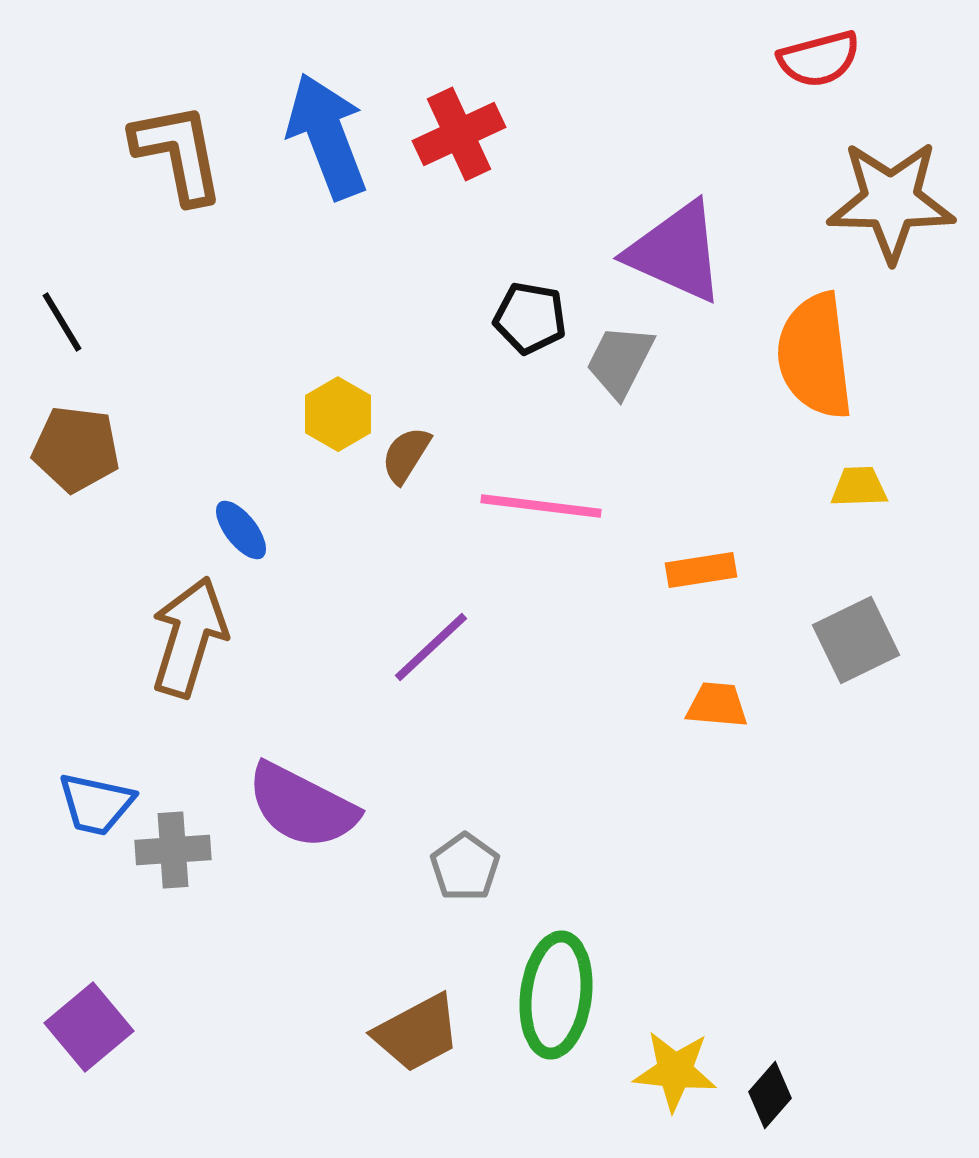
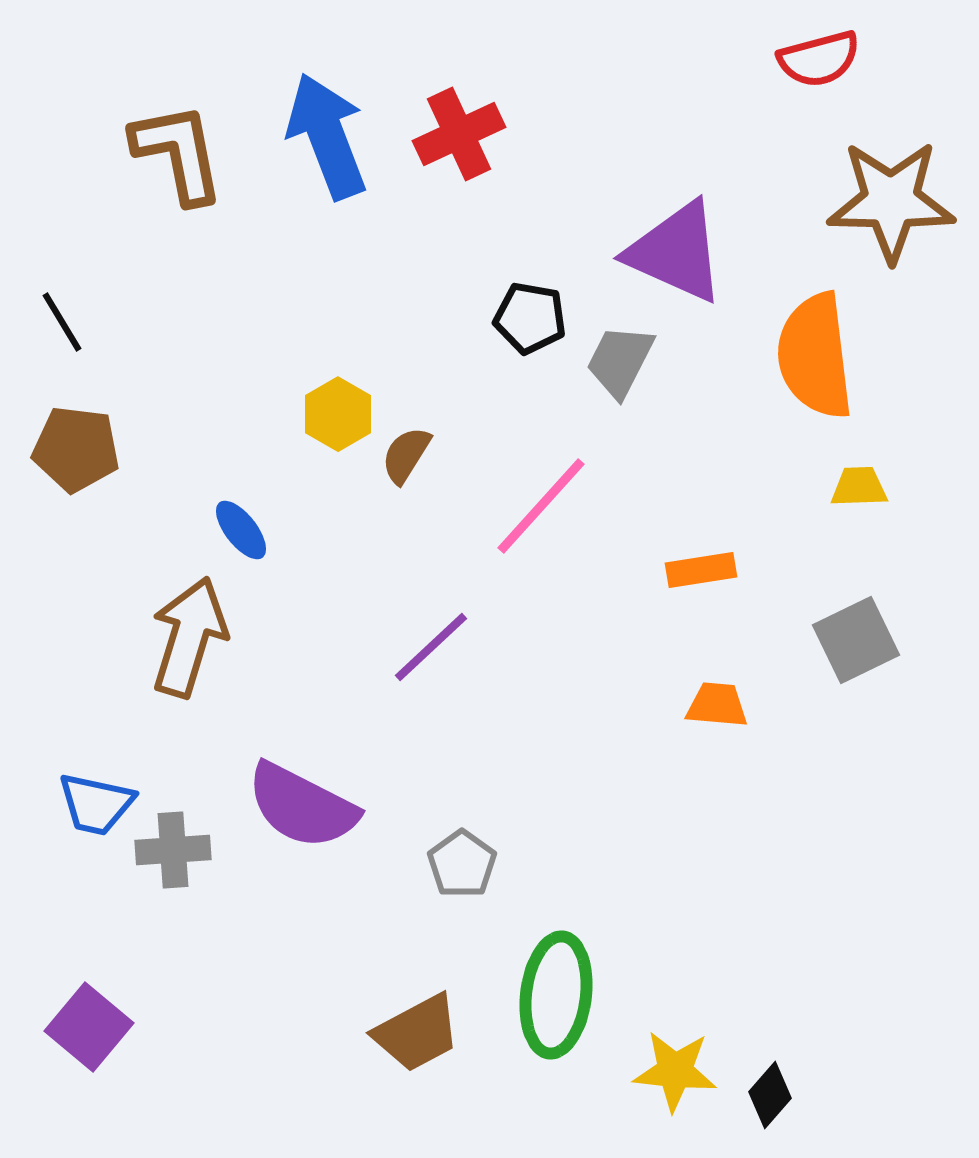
pink line: rotated 55 degrees counterclockwise
gray pentagon: moved 3 px left, 3 px up
purple square: rotated 10 degrees counterclockwise
